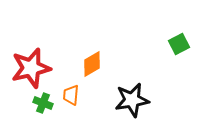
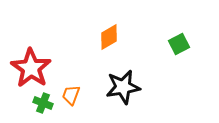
orange diamond: moved 17 px right, 27 px up
red star: rotated 24 degrees counterclockwise
orange trapezoid: rotated 15 degrees clockwise
black star: moved 9 px left, 13 px up
